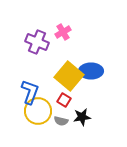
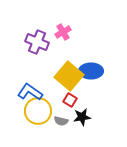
blue L-shape: rotated 75 degrees counterclockwise
red square: moved 6 px right
